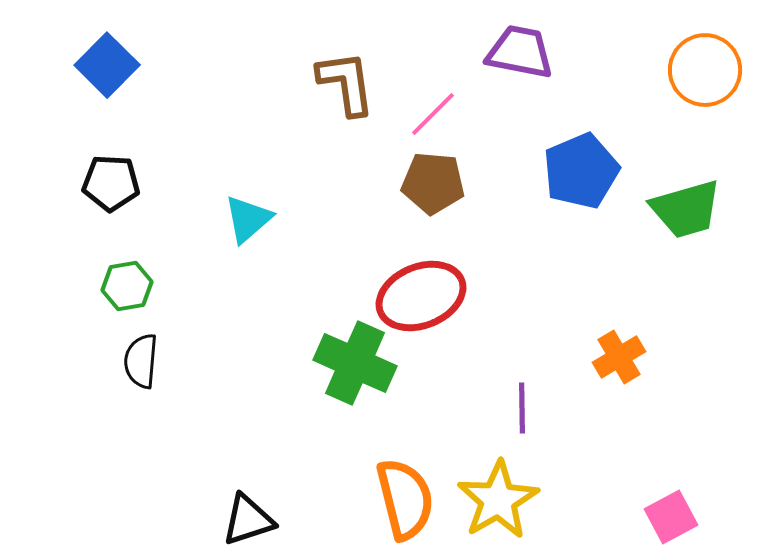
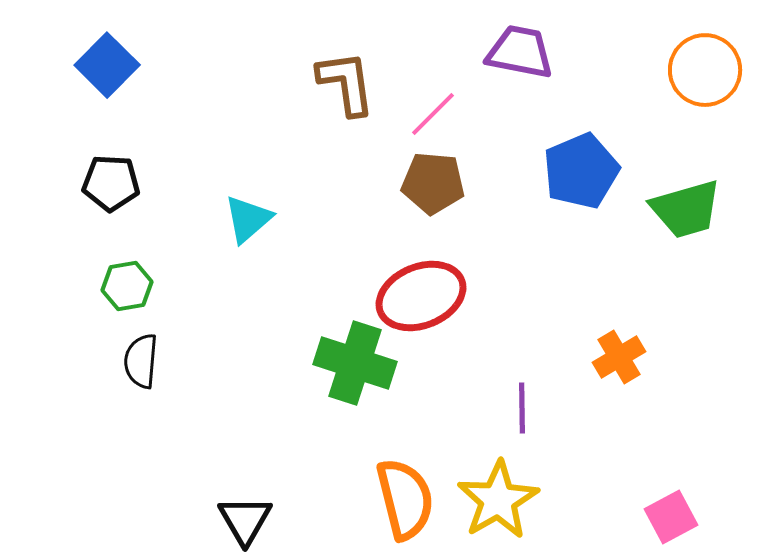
green cross: rotated 6 degrees counterclockwise
black triangle: moved 3 px left; rotated 42 degrees counterclockwise
